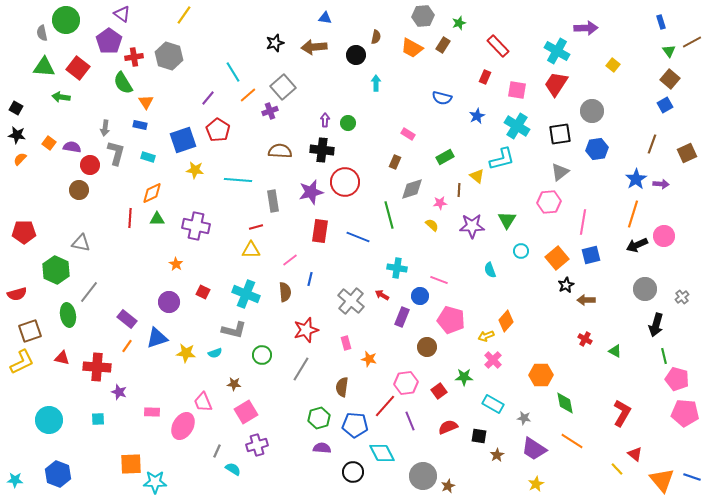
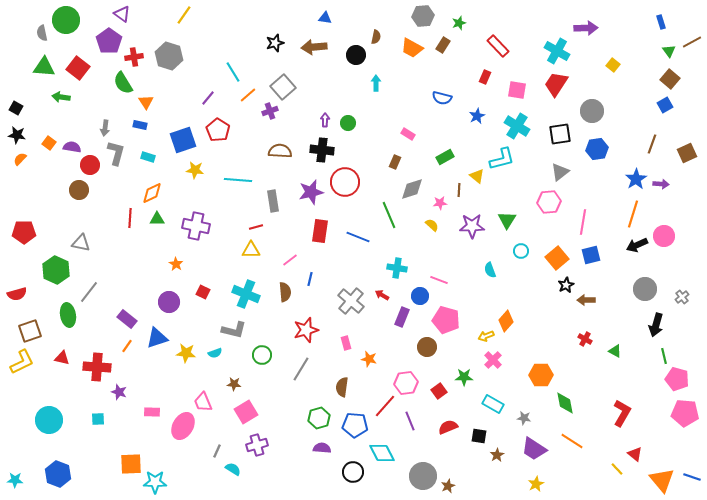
green line at (389, 215): rotated 8 degrees counterclockwise
pink pentagon at (451, 320): moved 5 px left
